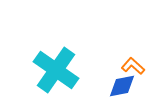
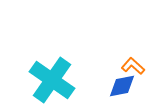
cyan cross: moved 4 px left, 10 px down
